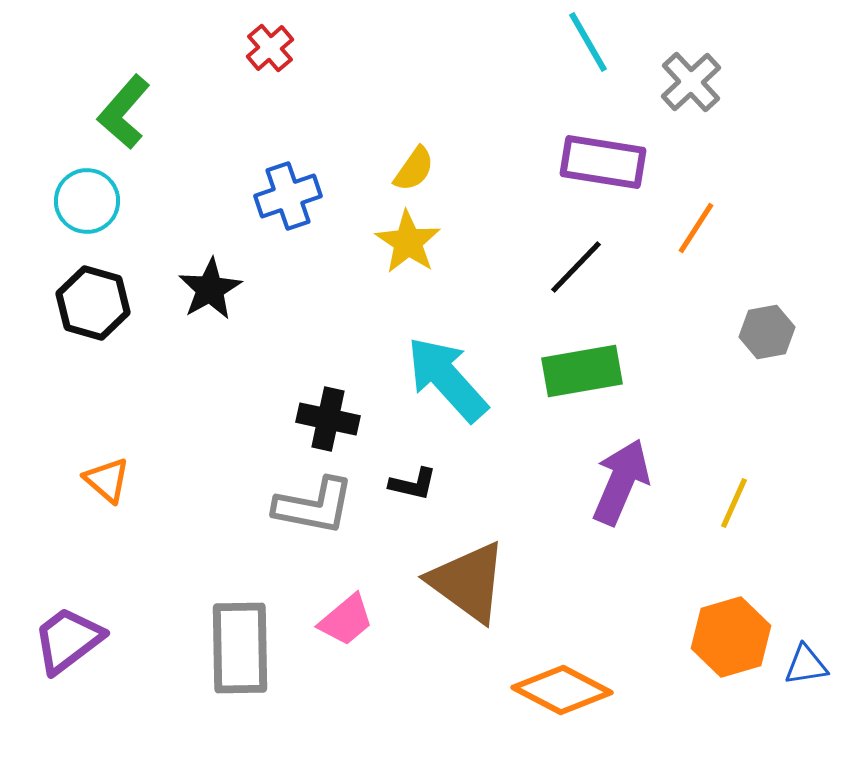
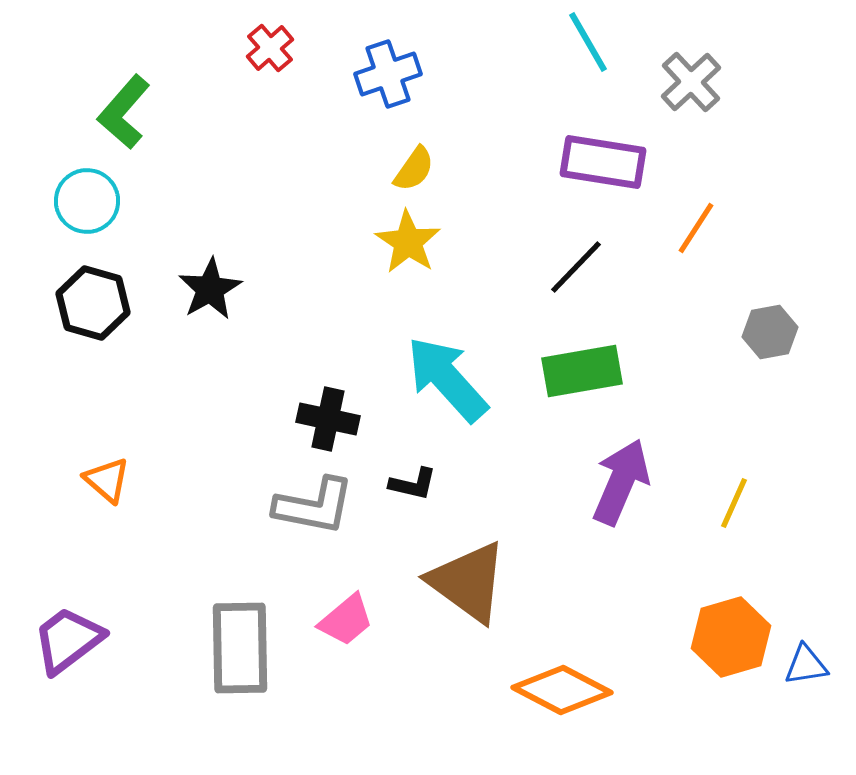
blue cross: moved 100 px right, 122 px up
gray hexagon: moved 3 px right
